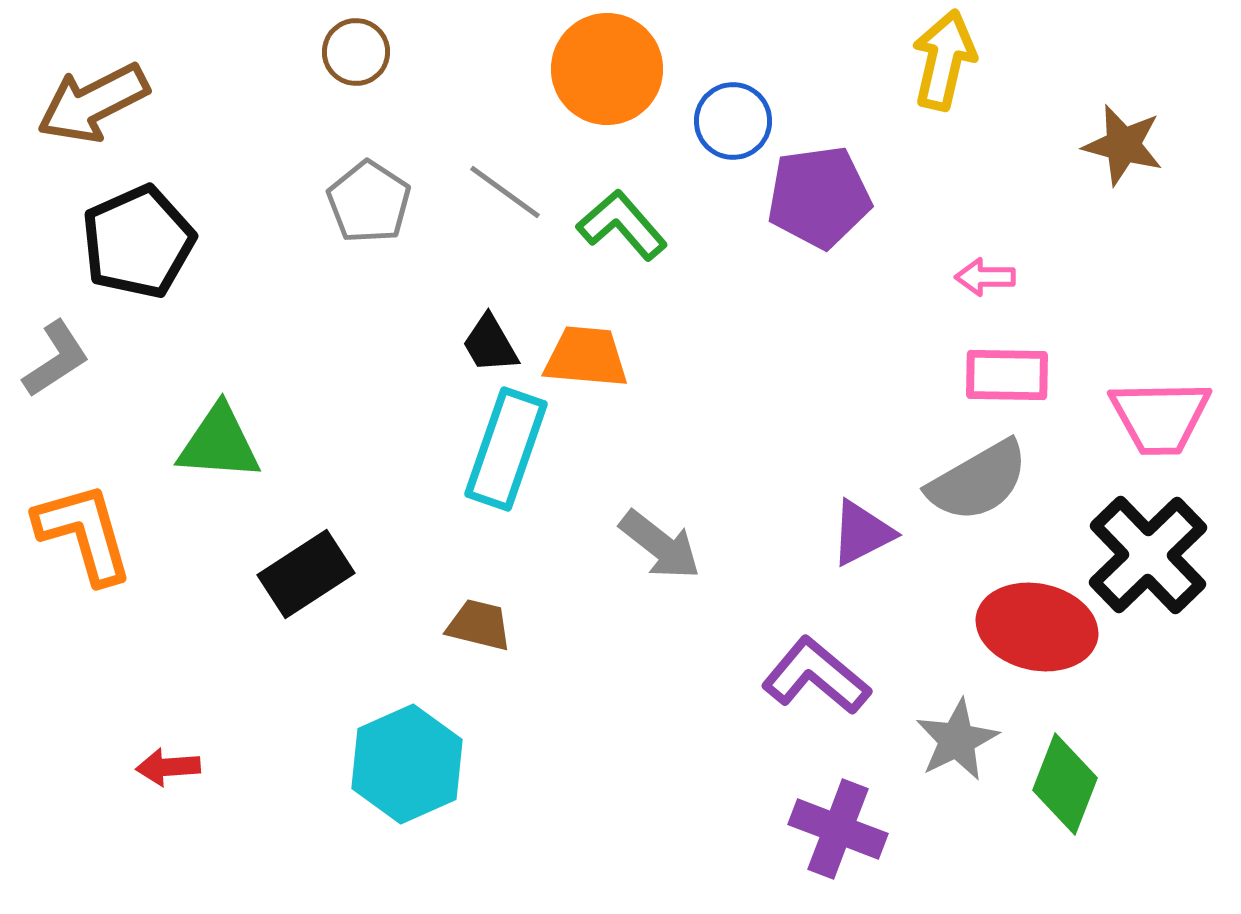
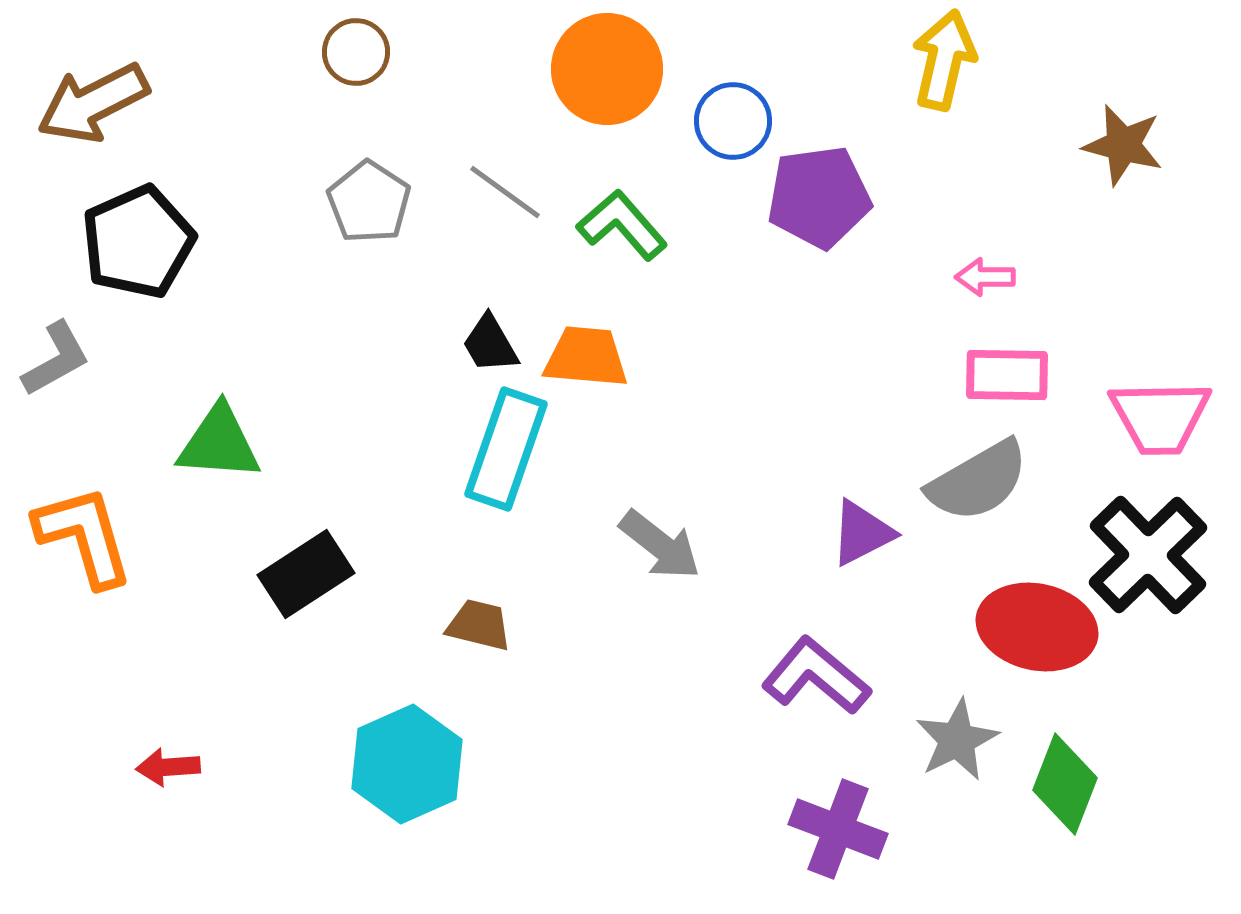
gray L-shape: rotated 4 degrees clockwise
orange L-shape: moved 3 px down
